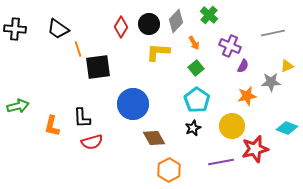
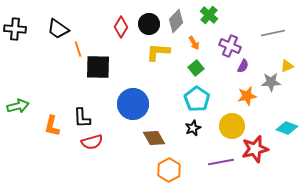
black square: rotated 8 degrees clockwise
cyan pentagon: moved 1 px up
